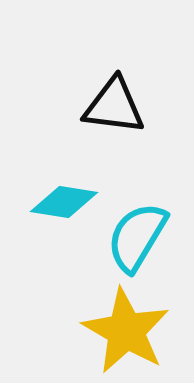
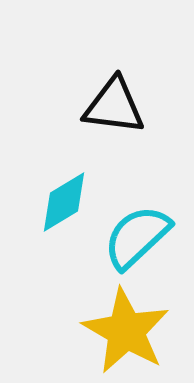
cyan diamond: rotated 40 degrees counterclockwise
cyan semicircle: rotated 16 degrees clockwise
